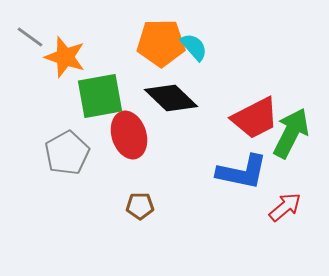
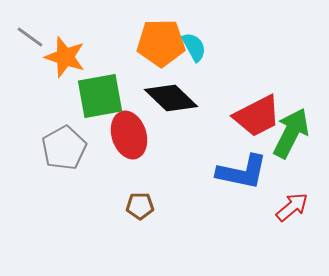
cyan semicircle: rotated 12 degrees clockwise
red trapezoid: moved 2 px right, 2 px up
gray pentagon: moved 3 px left, 5 px up
red arrow: moved 7 px right
